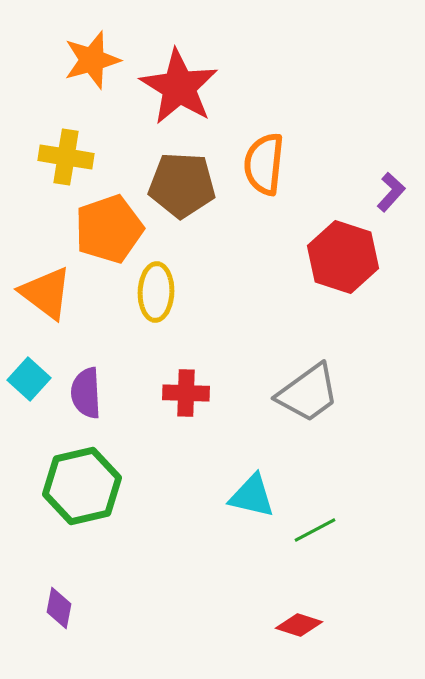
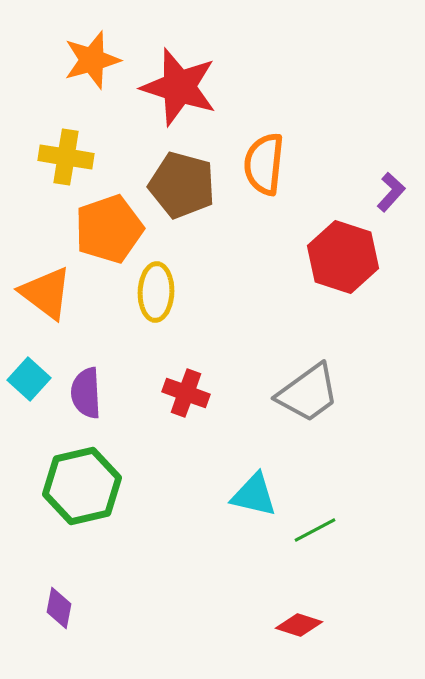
red star: rotated 14 degrees counterclockwise
brown pentagon: rotated 12 degrees clockwise
red cross: rotated 18 degrees clockwise
cyan triangle: moved 2 px right, 1 px up
